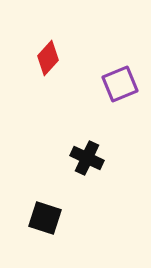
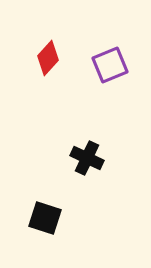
purple square: moved 10 px left, 19 px up
